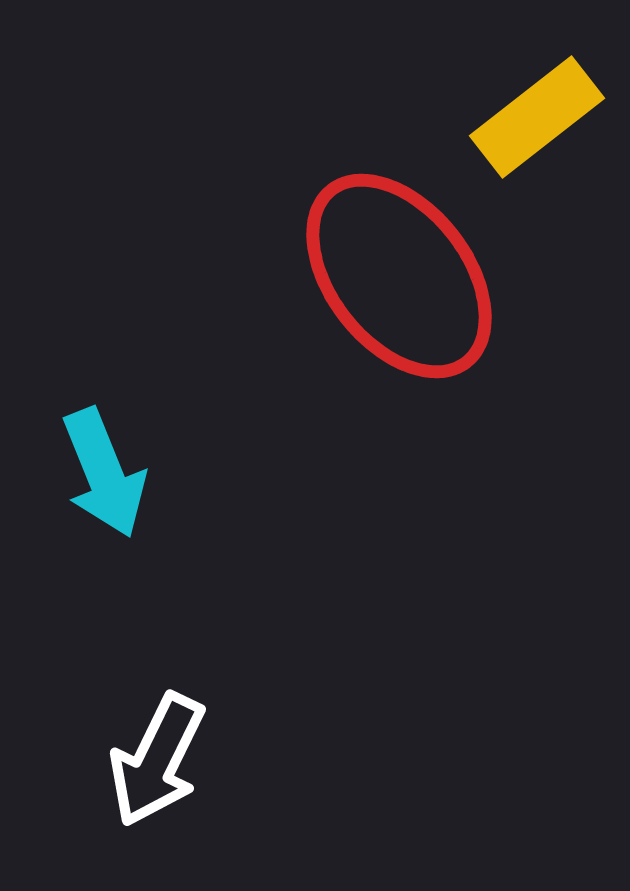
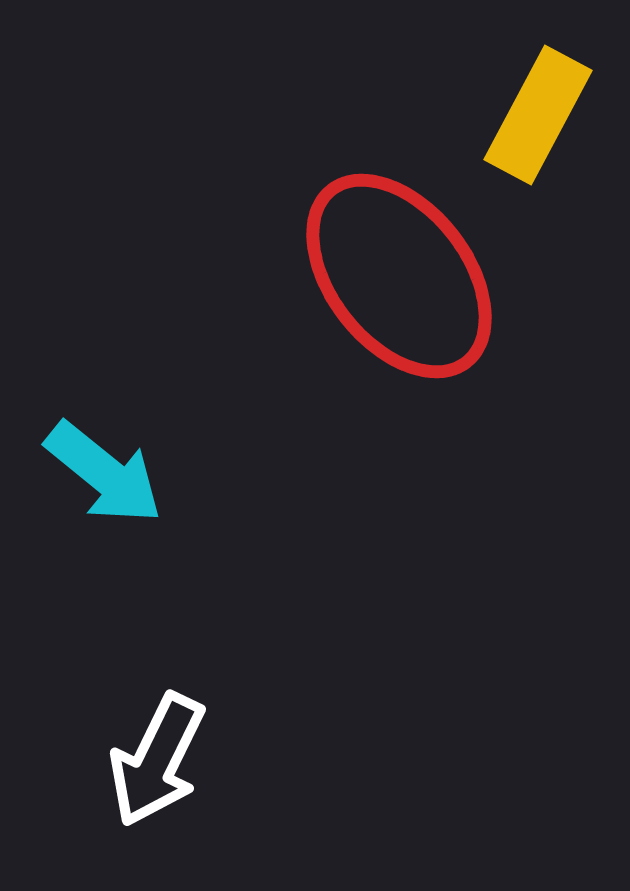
yellow rectangle: moved 1 px right, 2 px up; rotated 24 degrees counterclockwise
cyan arrow: rotated 29 degrees counterclockwise
